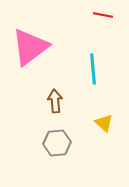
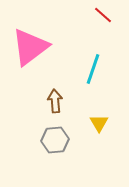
red line: rotated 30 degrees clockwise
cyan line: rotated 24 degrees clockwise
yellow triangle: moved 5 px left; rotated 18 degrees clockwise
gray hexagon: moved 2 px left, 3 px up
